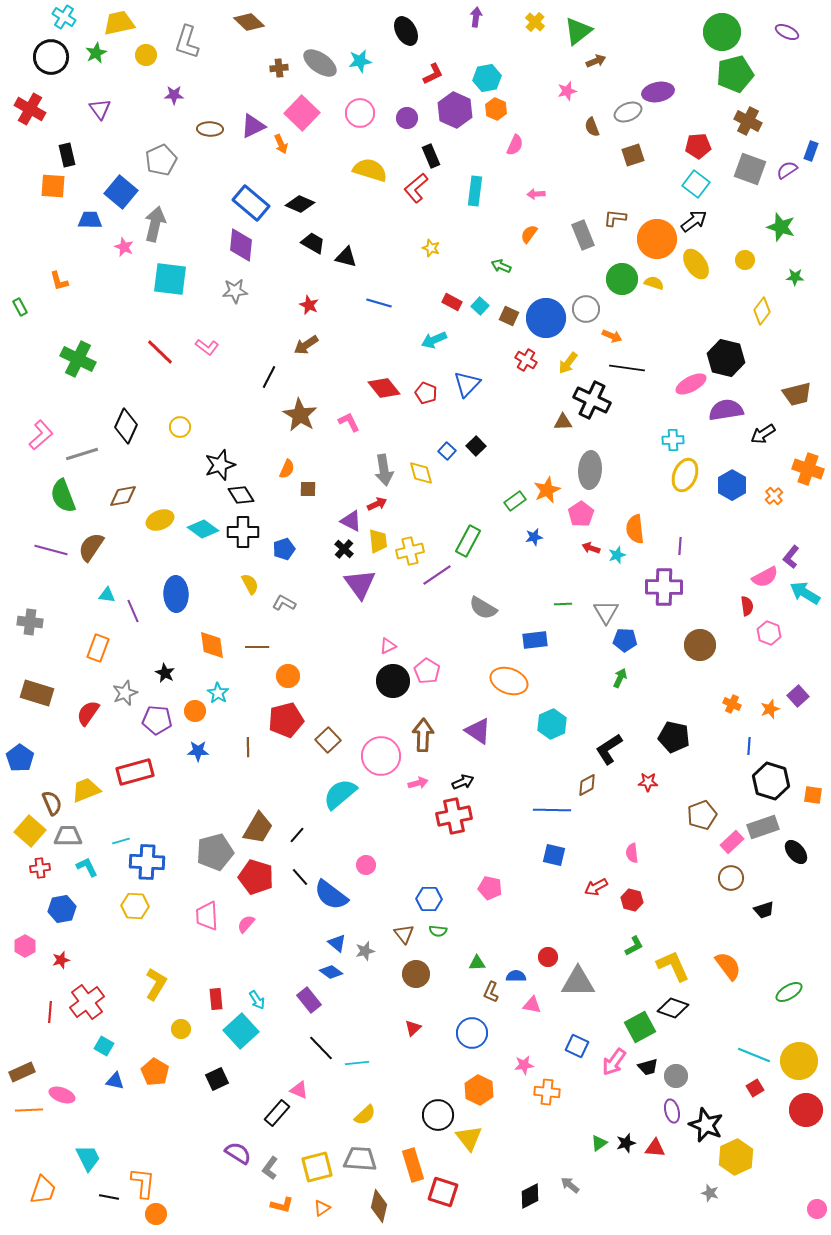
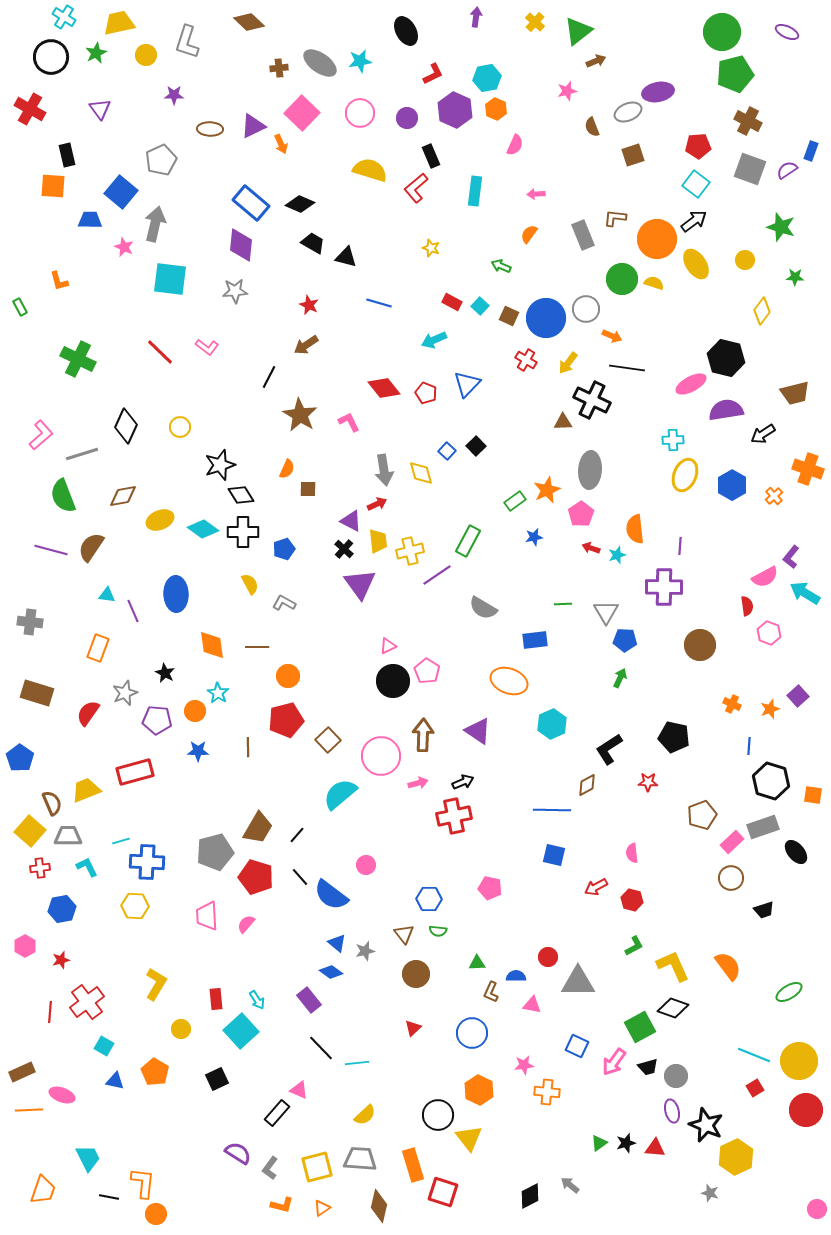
brown trapezoid at (797, 394): moved 2 px left, 1 px up
